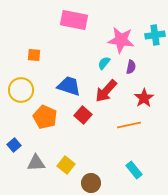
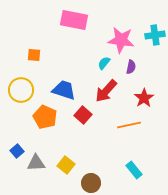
blue trapezoid: moved 5 px left, 4 px down
blue square: moved 3 px right, 6 px down
